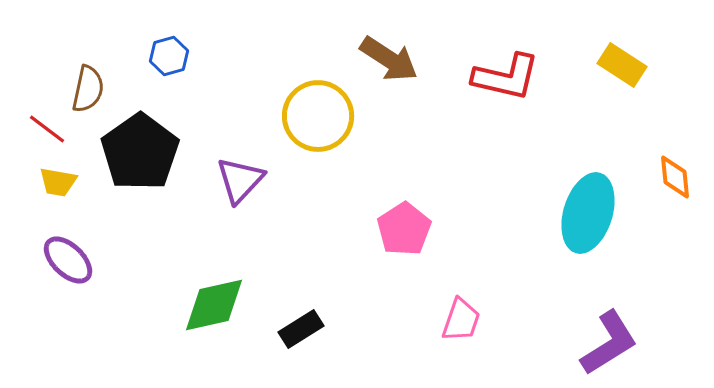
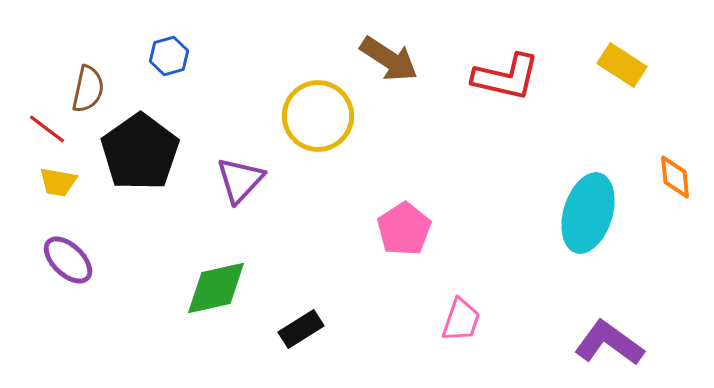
green diamond: moved 2 px right, 17 px up
purple L-shape: rotated 112 degrees counterclockwise
